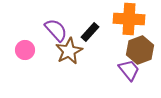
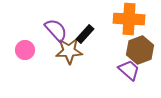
black rectangle: moved 5 px left, 2 px down
brown star: rotated 24 degrees clockwise
purple trapezoid: rotated 10 degrees counterclockwise
